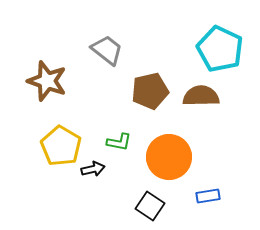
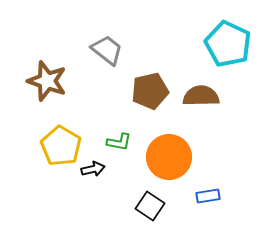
cyan pentagon: moved 8 px right, 5 px up
